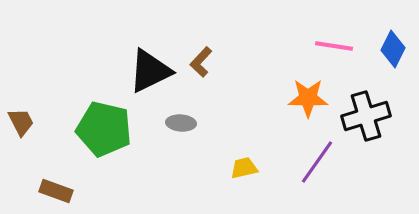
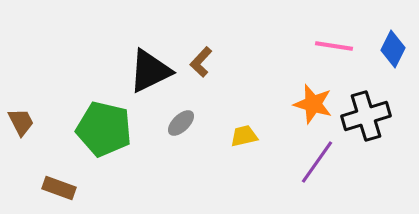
orange star: moved 5 px right, 6 px down; rotated 15 degrees clockwise
gray ellipse: rotated 48 degrees counterclockwise
yellow trapezoid: moved 32 px up
brown rectangle: moved 3 px right, 3 px up
